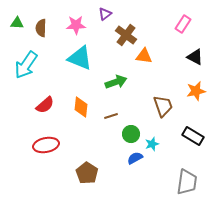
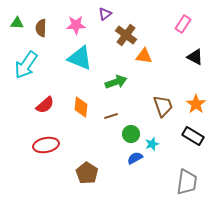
orange star: moved 13 px down; rotated 24 degrees counterclockwise
